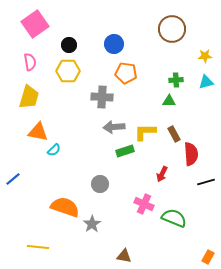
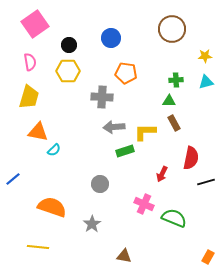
blue circle: moved 3 px left, 6 px up
brown rectangle: moved 11 px up
red semicircle: moved 4 px down; rotated 15 degrees clockwise
orange semicircle: moved 13 px left
